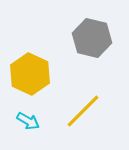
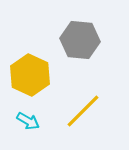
gray hexagon: moved 12 px left, 2 px down; rotated 9 degrees counterclockwise
yellow hexagon: moved 1 px down
